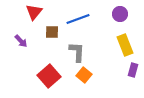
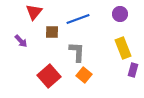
yellow rectangle: moved 2 px left, 3 px down
